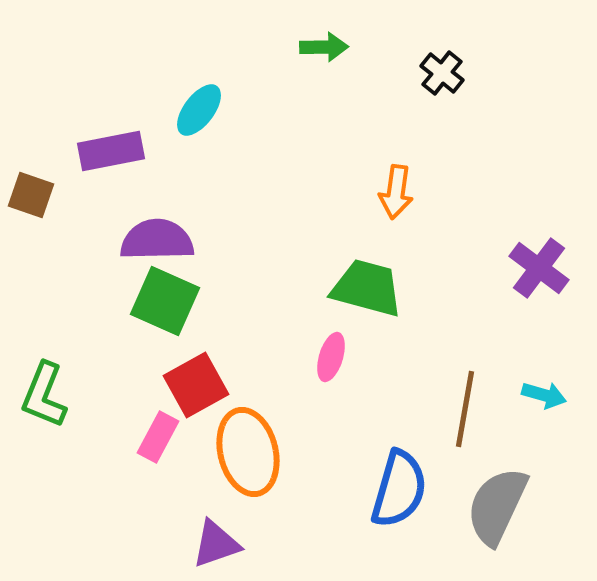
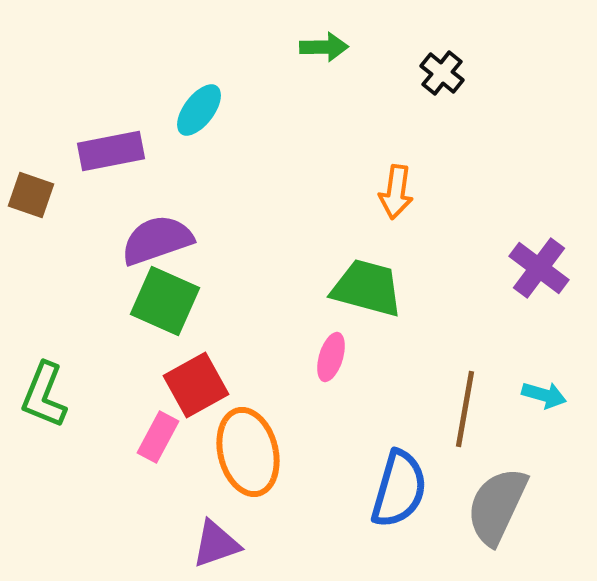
purple semicircle: rotated 18 degrees counterclockwise
